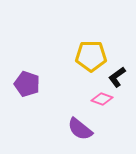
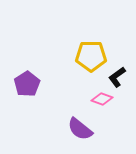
purple pentagon: rotated 20 degrees clockwise
